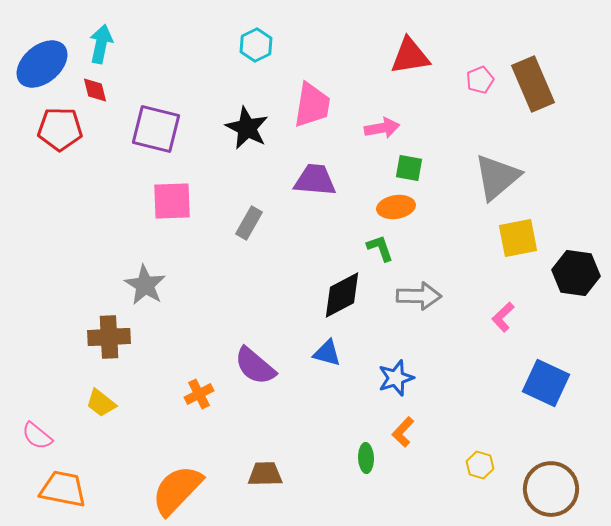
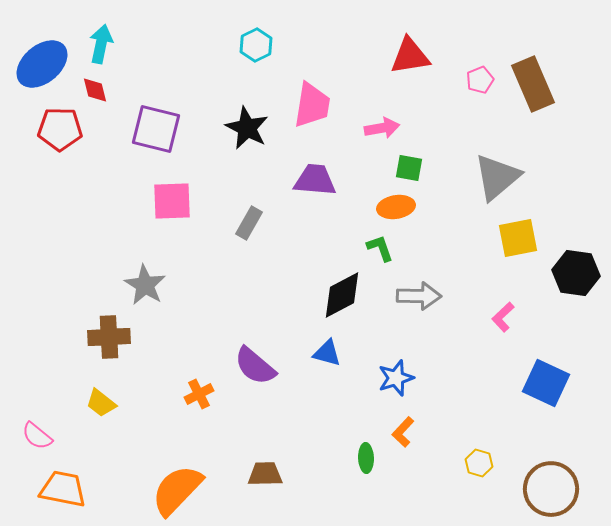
yellow hexagon: moved 1 px left, 2 px up
